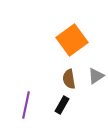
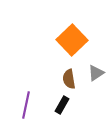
orange square: rotated 8 degrees counterclockwise
gray triangle: moved 3 px up
